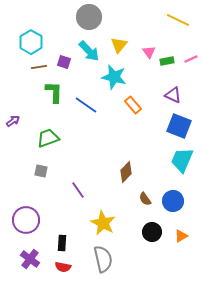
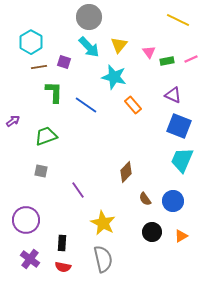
cyan arrow: moved 4 px up
green trapezoid: moved 2 px left, 2 px up
